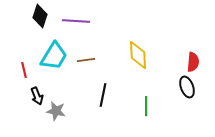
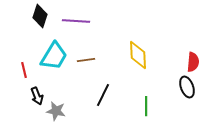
black line: rotated 15 degrees clockwise
